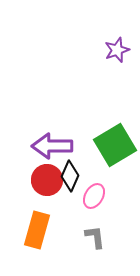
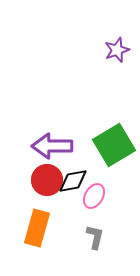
green square: moved 1 px left
black diamond: moved 3 px right, 5 px down; rotated 56 degrees clockwise
orange rectangle: moved 2 px up
gray L-shape: rotated 20 degrees clockwise
